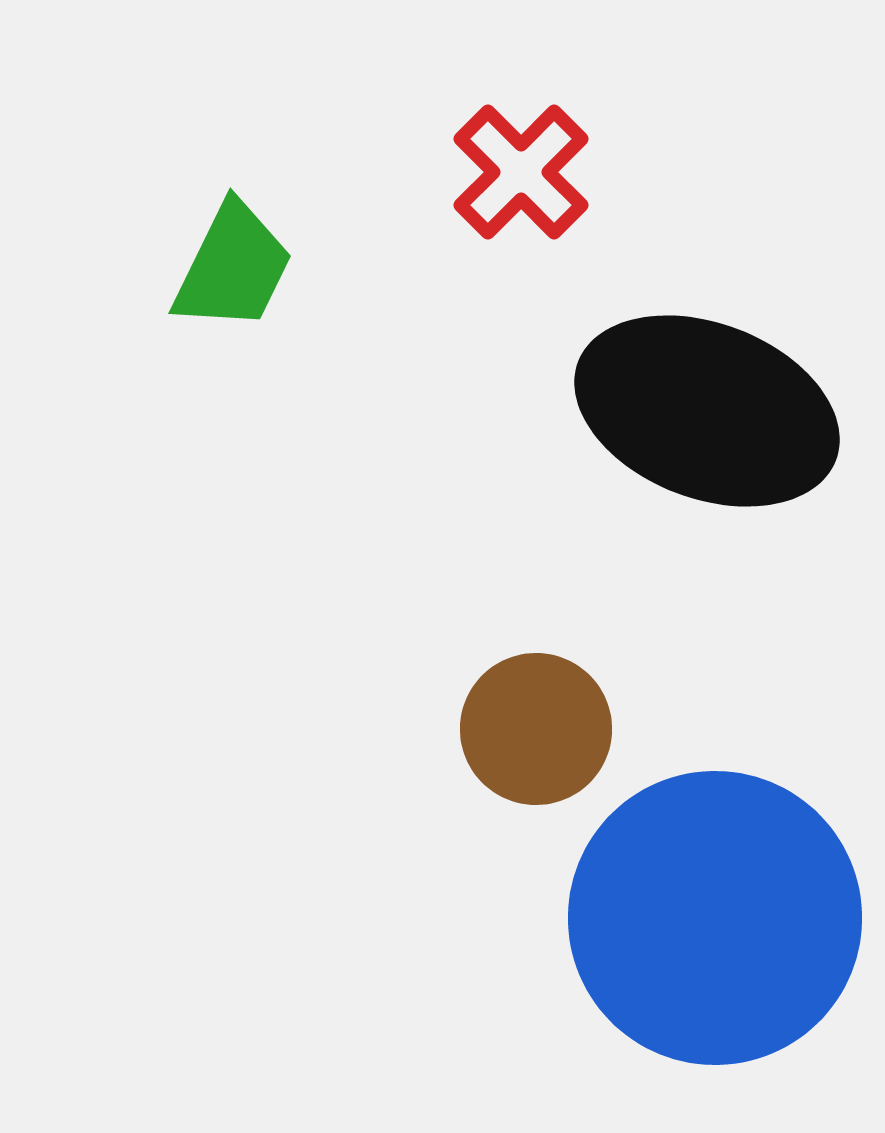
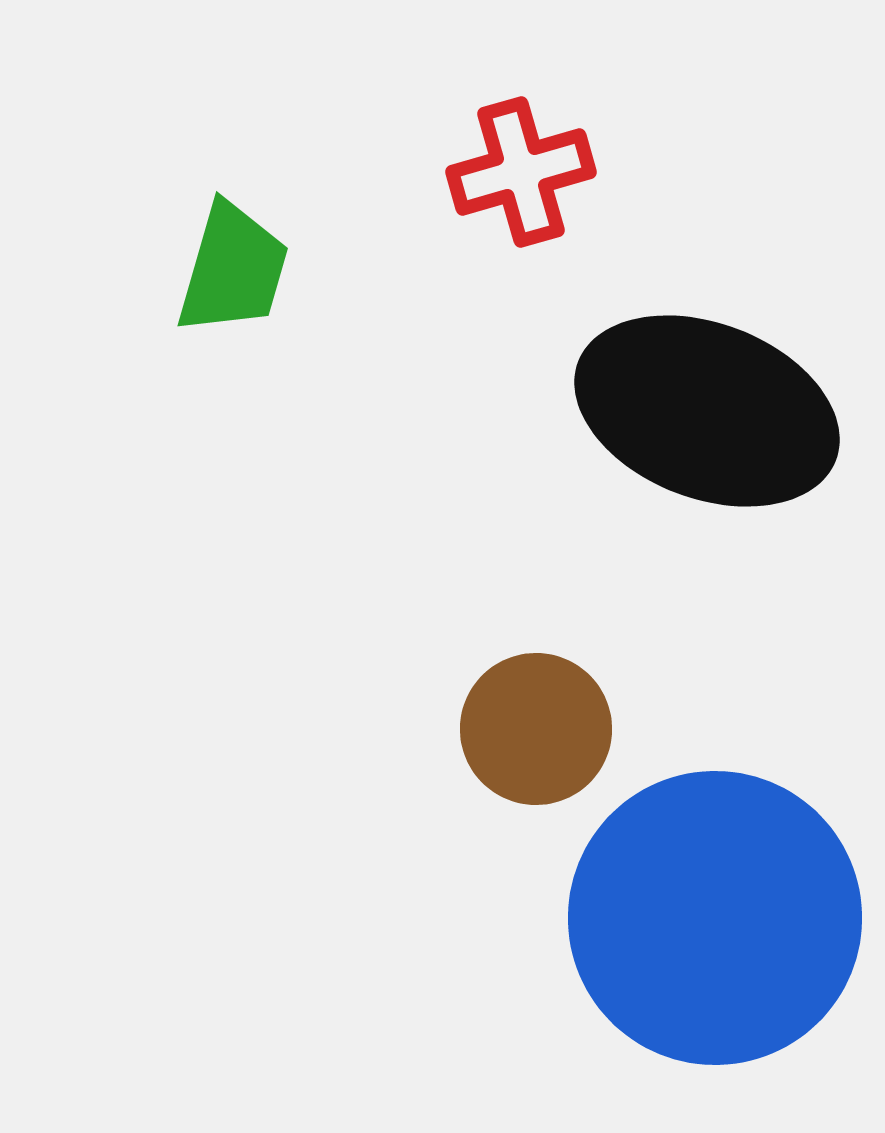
red cross: rotated 29 degrees clockwise
green trapezoid: moved 2 px down; rotated 10 degrees counterclockwise
